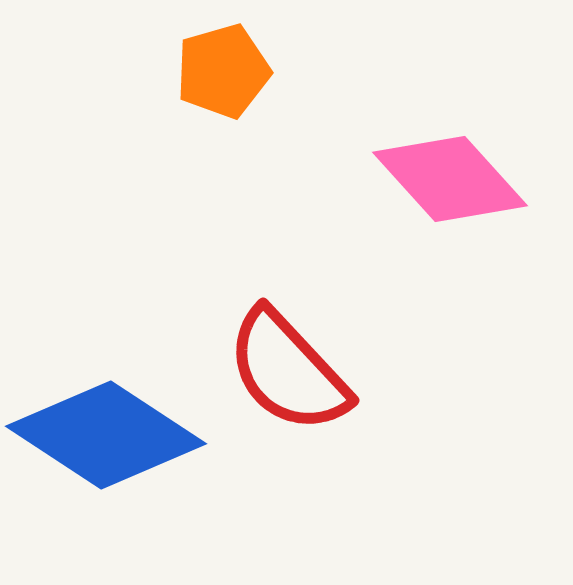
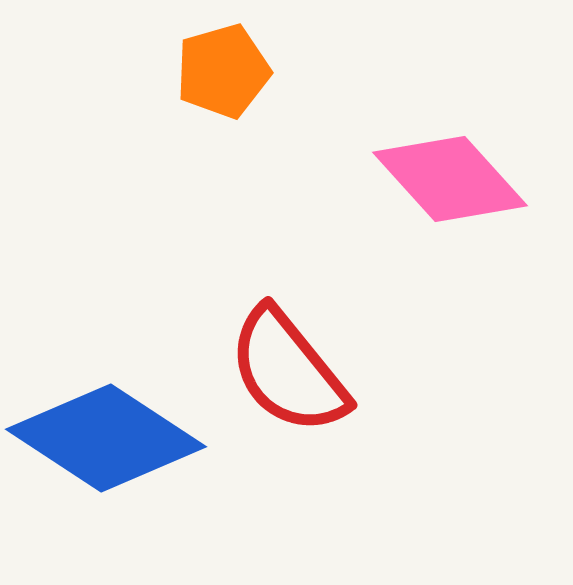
red semicircle: rotated 4 degrees clockwise
blue diamond: moved 3 px down
